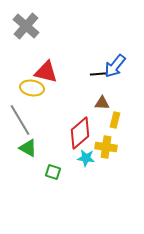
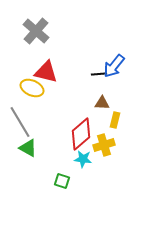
gray cross: moved 10 px right, 5 px down
blue arrow: moved 1 px left
black line: moved 1 px right
yellow ellipse: rotated 15 degrees clockwise
gray line: moved 2 px down
red diamond: moved 1 px right, 1 px down
yellow cross: moved 2 px left, 2 px up; rotated 25 degrees counterclockwise
cyan star: moved 3 px left, 1 px down
green square: moved 9 px right, 9 px down
